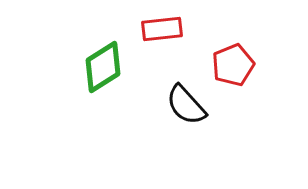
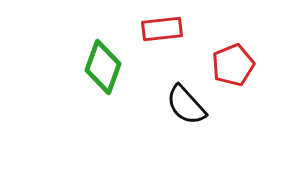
green diamond: rotated 38 degrees counterclockwise
